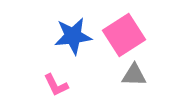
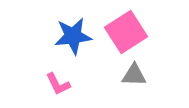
pink square: moved 2 px right, 3 px up
pink L-shape: moved 2 px right, 1 px up
